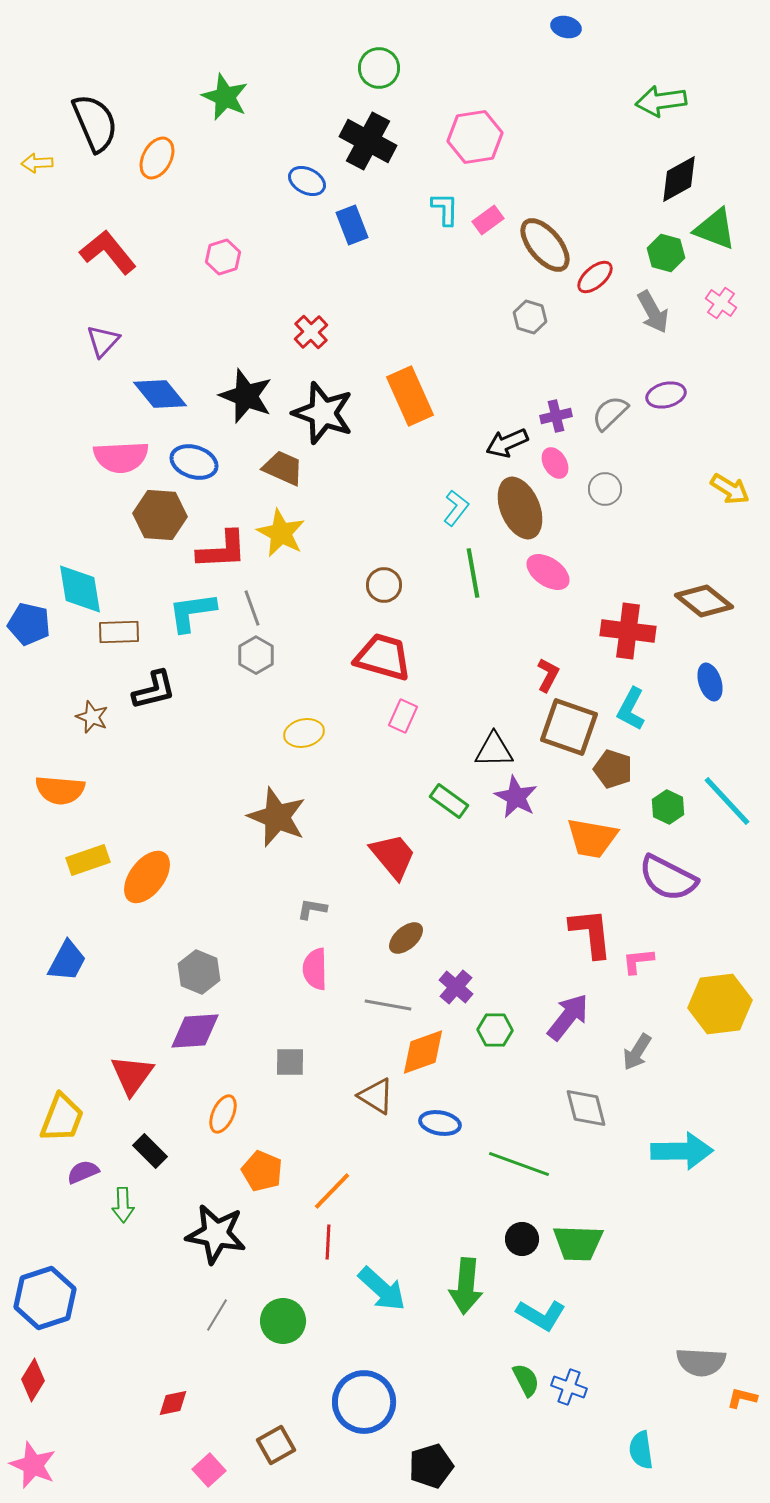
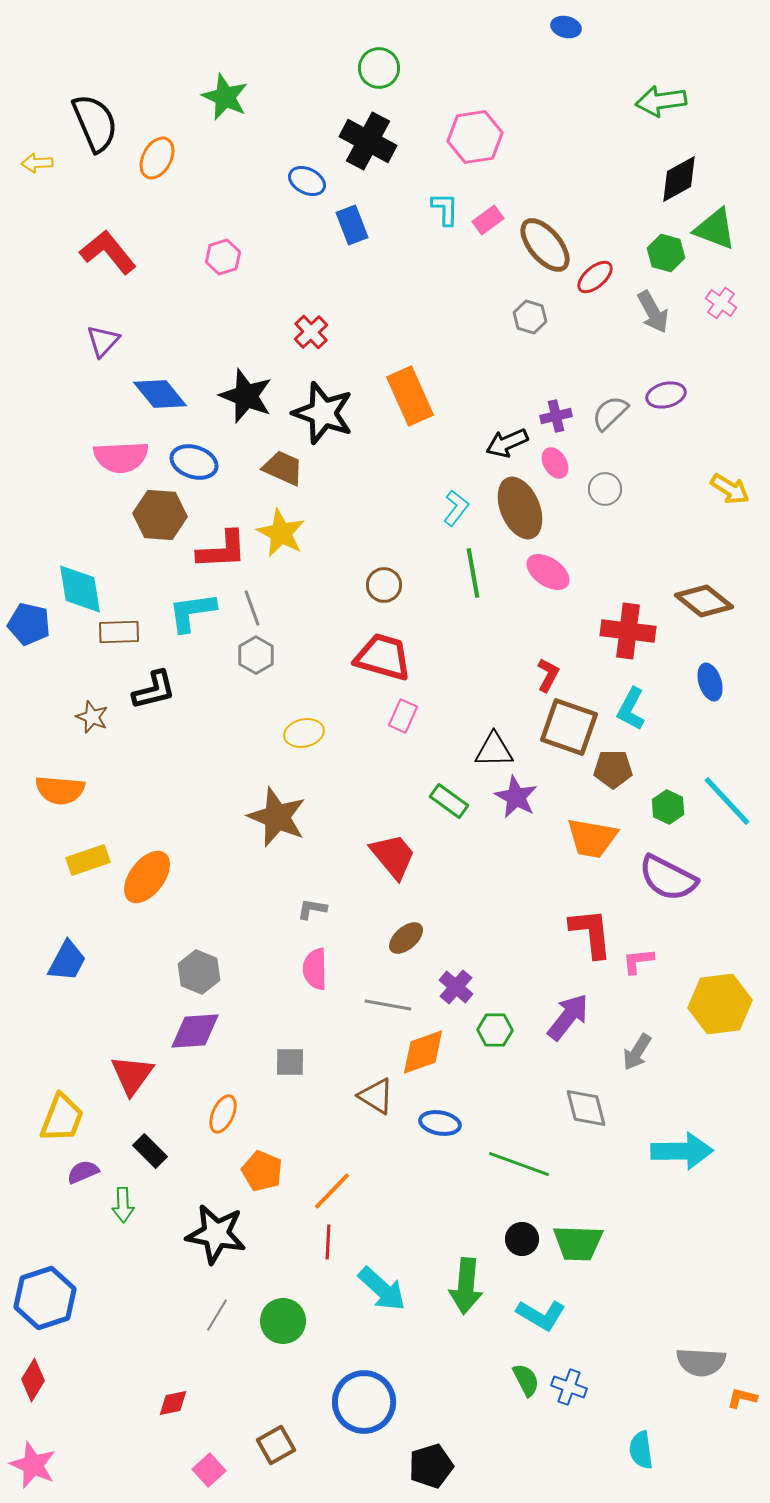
brown pentagon at (613, 769): rotated 18 degrees counterclockwise
